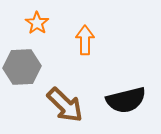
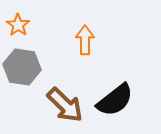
orange star: moved 19 px left, 2 px down
gray hexagon: rotated 12 degrees clockwise
black semicircle: moved 11 px left; rotated 24 degrees counterclockwise
